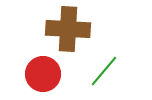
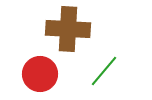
red circle: moved 3 px left
